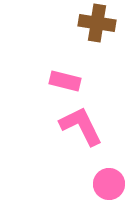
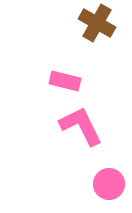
brown cross: rotated 21 degrees clockwise
